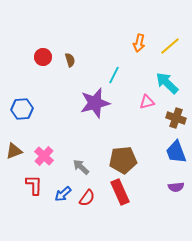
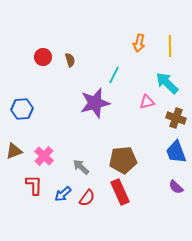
yellow line: rotated 50 degrees counterclockwise
purple semicircle: rotated 49 degrees clockwise
